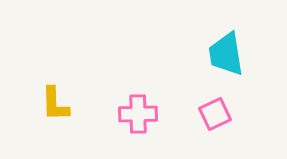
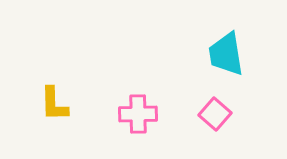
yellow L-shape: moved 1 px left
pink square: rotated 24 degrees counterclockwise
